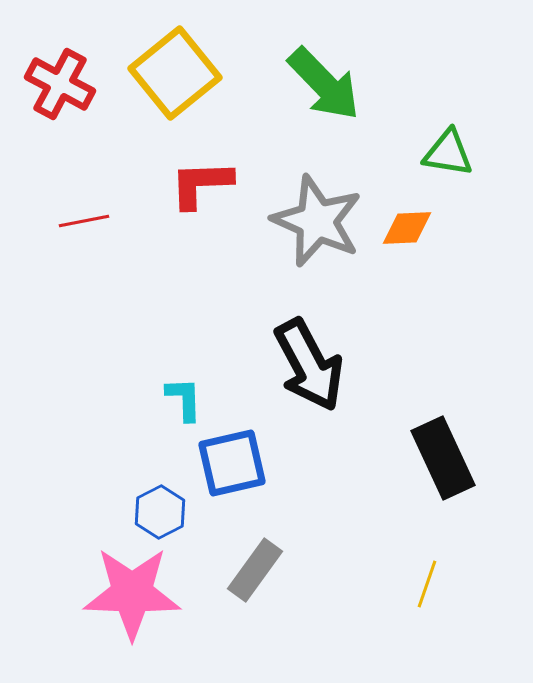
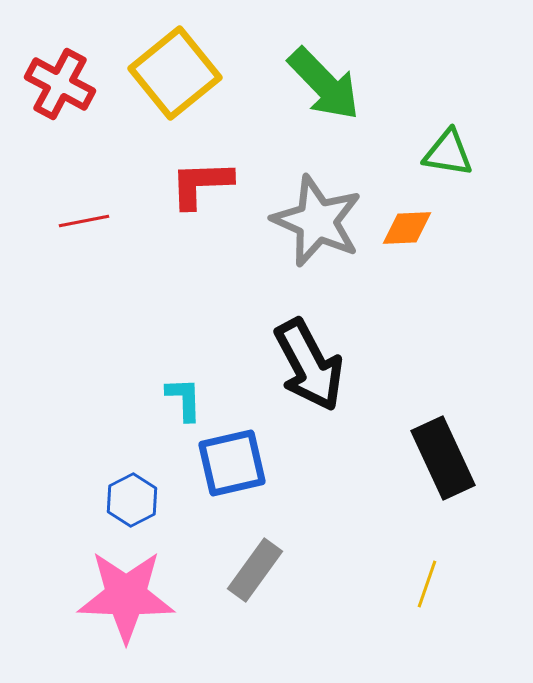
blue hexagon: moved 28 px left, 12 px up
pink star: moved 6 px left, 3 px down
